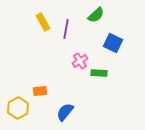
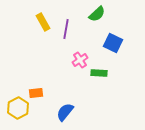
green semicircle: moved 1 px right, 1 px up
pink cross: moved 1 px up
orange rectangle: moved 4 px left, 2 px down
